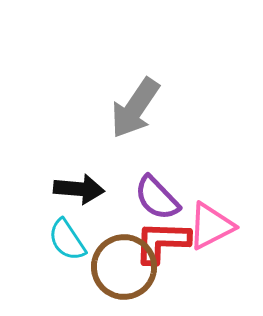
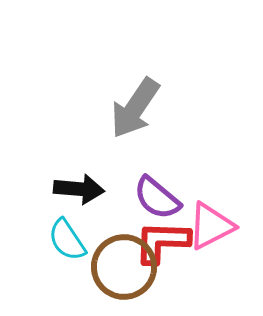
purple semicircle: rotated 6 degrees counterclockwise
